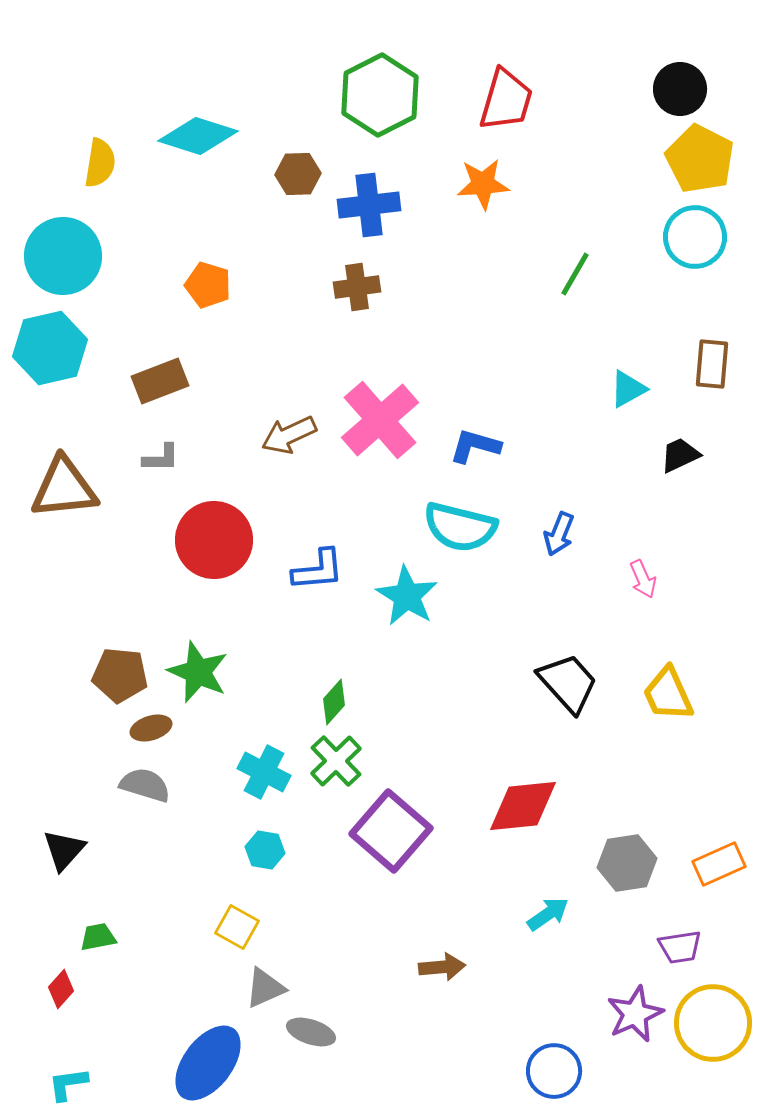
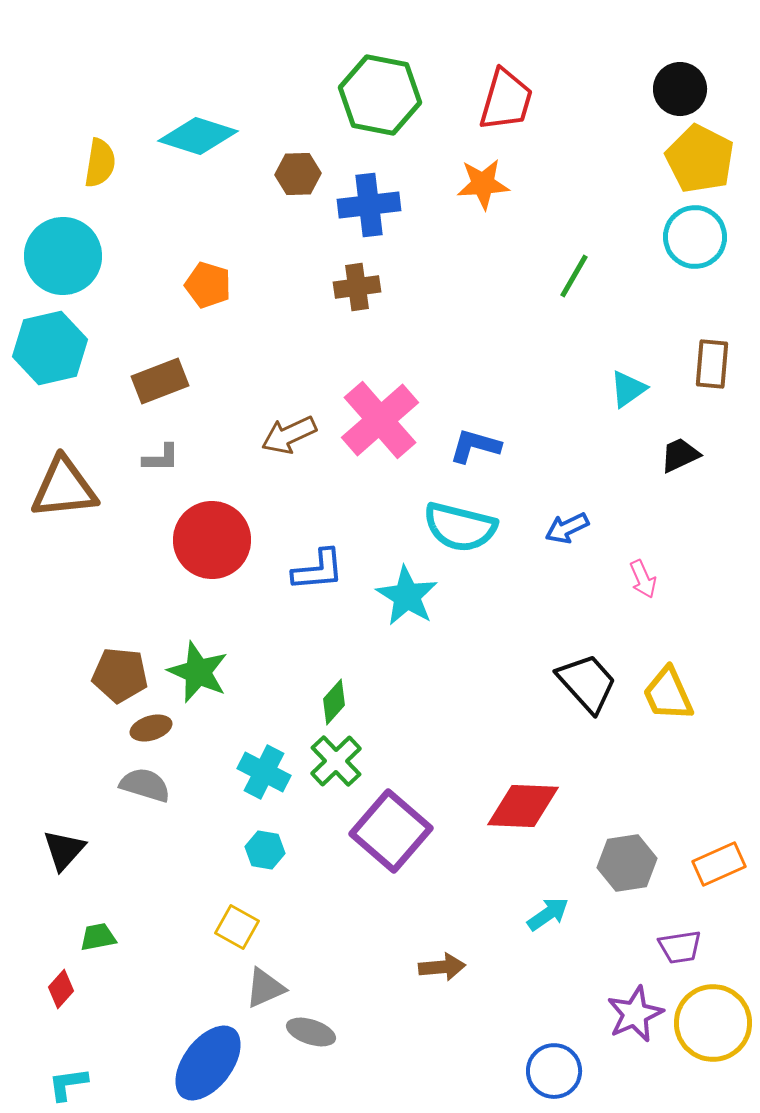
green hexagon at (380, 95): rotated 22 degrees counterclockwise
green line at (575, 274): moved 1 px left, 2 px down
cyan triangle at (628, 389): rotated 6 degrees counterclockwise
blue arrow at (559, 534): moved 8 px right, 6 px up; rotated 42 degrees clockwise
red circle at (214, 540): moved 2 px left
black trapezoid at (568, 683): moved 19 px right
red diamond at (523, 806): rotated 8 degrees clockwise
